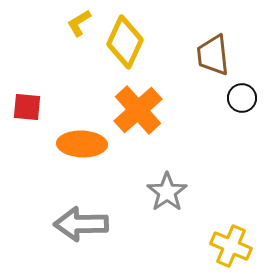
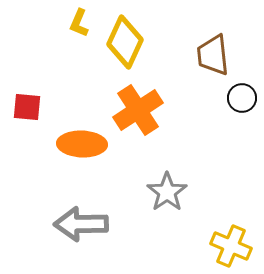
yellow L-shape: rotated 36 degrees counterclockwise
orange cross: rotated 9 degrees clockwise
